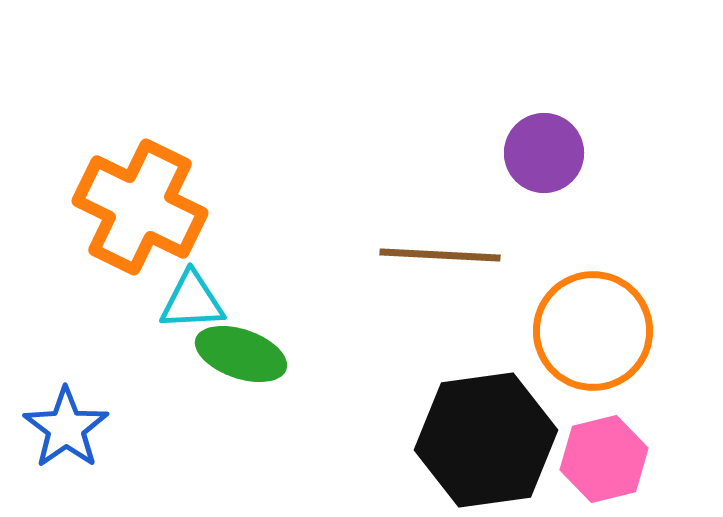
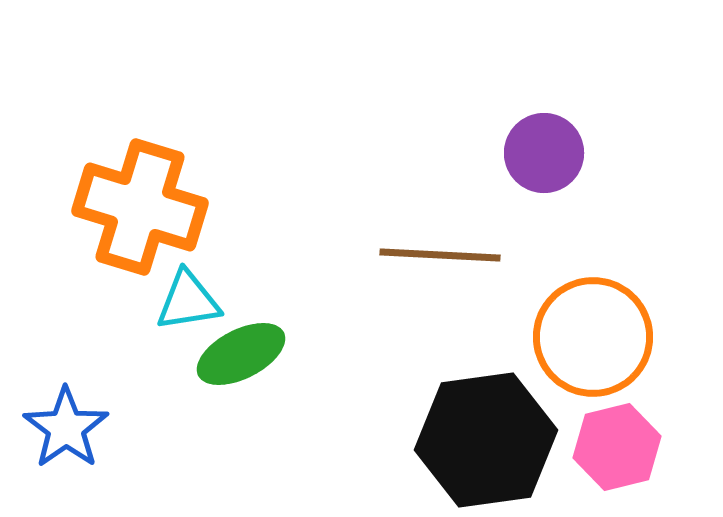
orange cross: rotated 9 degrees counterclockwise
cyan triangle: moved 4 px left; rotated 6 degrees counterclockwise
orange circle: moved 6 px down
green ellipse: rotated 46 degrees counterclockwise
pink hexagon: moved 13 px right, 12 px up
